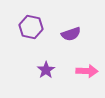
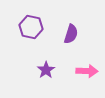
purple semicircle: rotated 54 degrees counterclockwise
